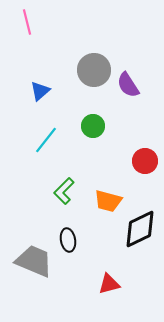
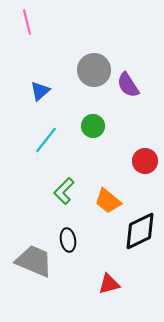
orange trapezoid: rotated 24 degrees clockwise
black diamond: moved 2 px down
